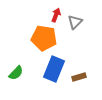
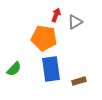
gray triangle: rotated 14 degrees clockwise
blue rectangle: moved 3 px left; rotated 30 degrees counterclockwise
green semicircle: moved 2 px left, 4 px up
brown rectangle: moved 4 px down
